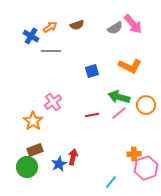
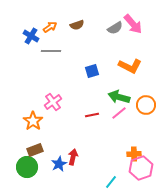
pink hexagon: moved 5 px left
